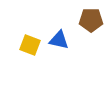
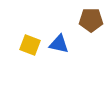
blue triangle: moved 4 px down
